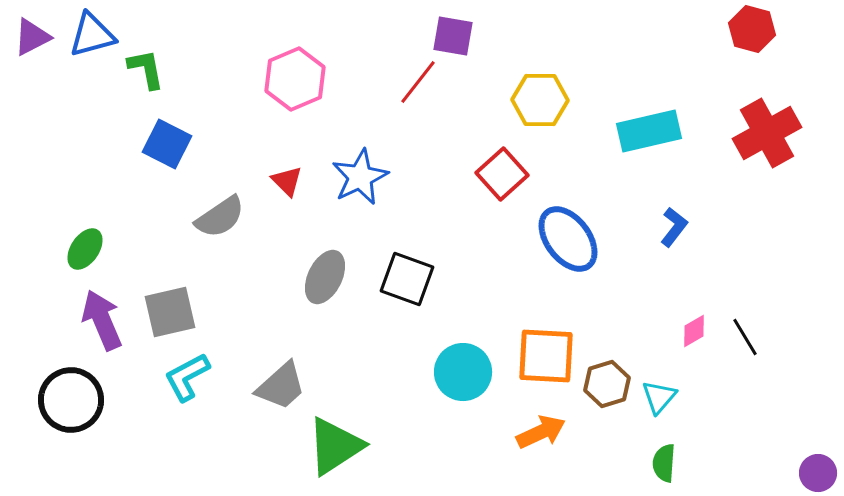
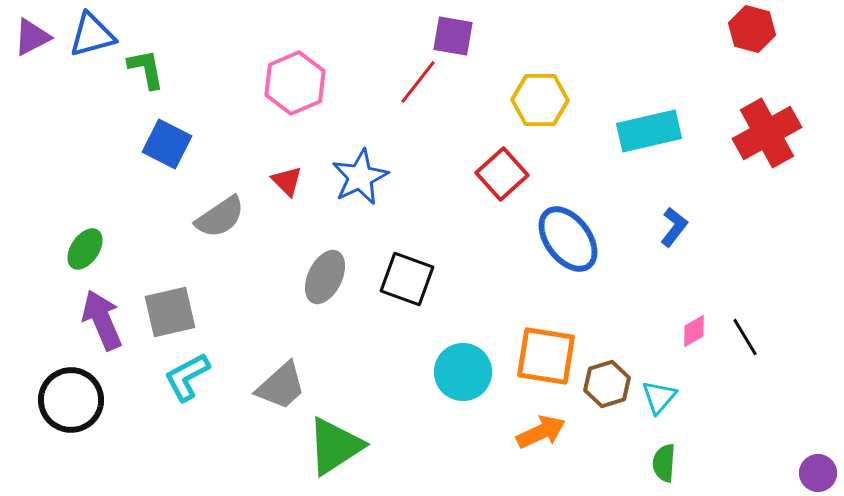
pink hexagon: moved 4 px down
orange square: rotated 6 degrees clockwise
